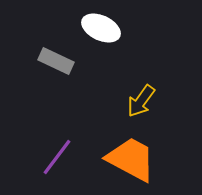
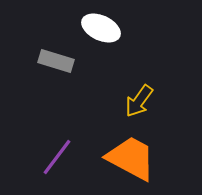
gray rectangle: rotated 8 degrees counterclockwise
yellow arrow: moved 2 px left
orange trapezoid: moved 1 px up
